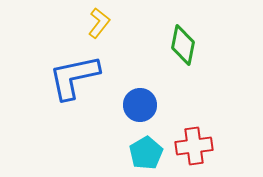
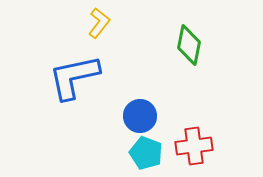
green diamond: moved 6 px right
blue circle: moved 11 px down
cyan pentagon: rotated 20 degrees counterclockwise
